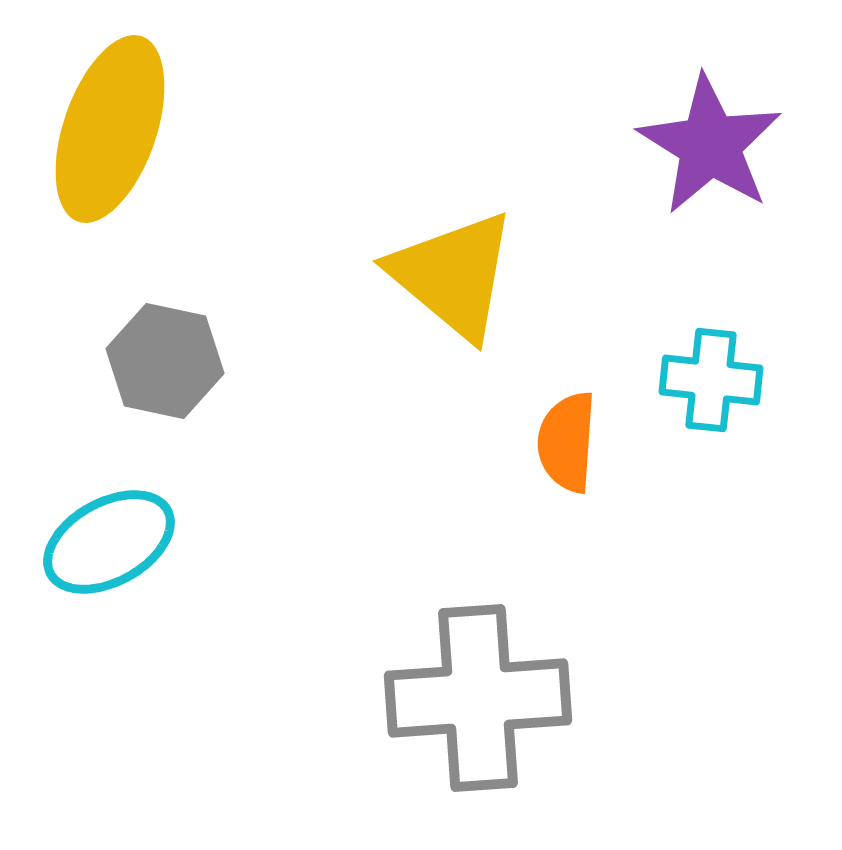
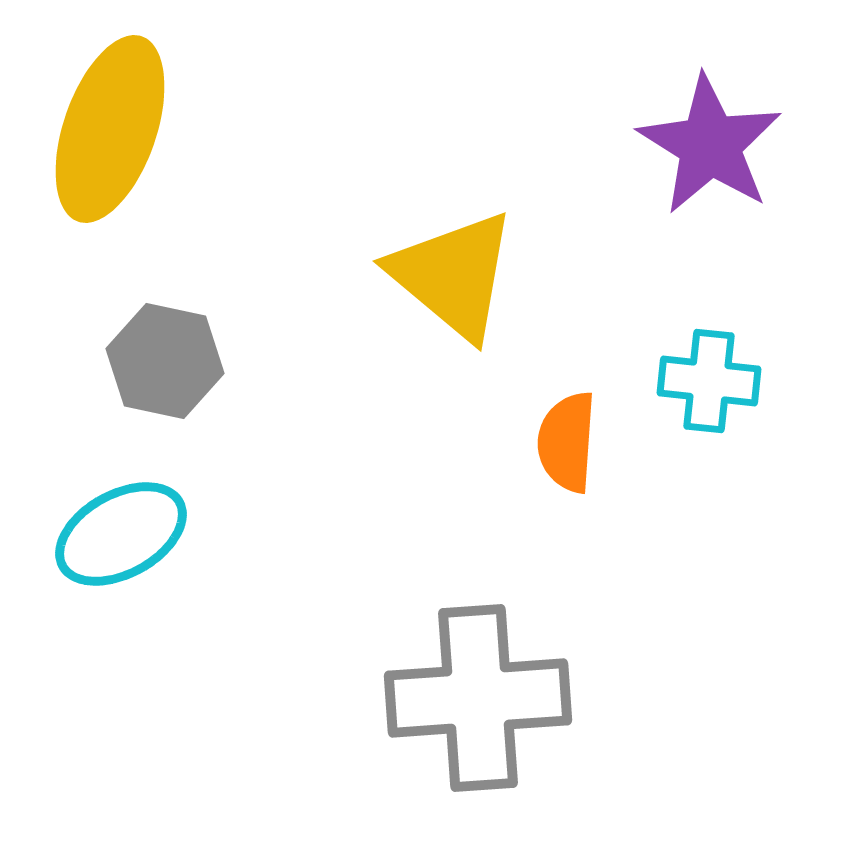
cyan cross: moved 2 px left, 1 px down
cyan ellipse: moved 12 px right, 8 px up
